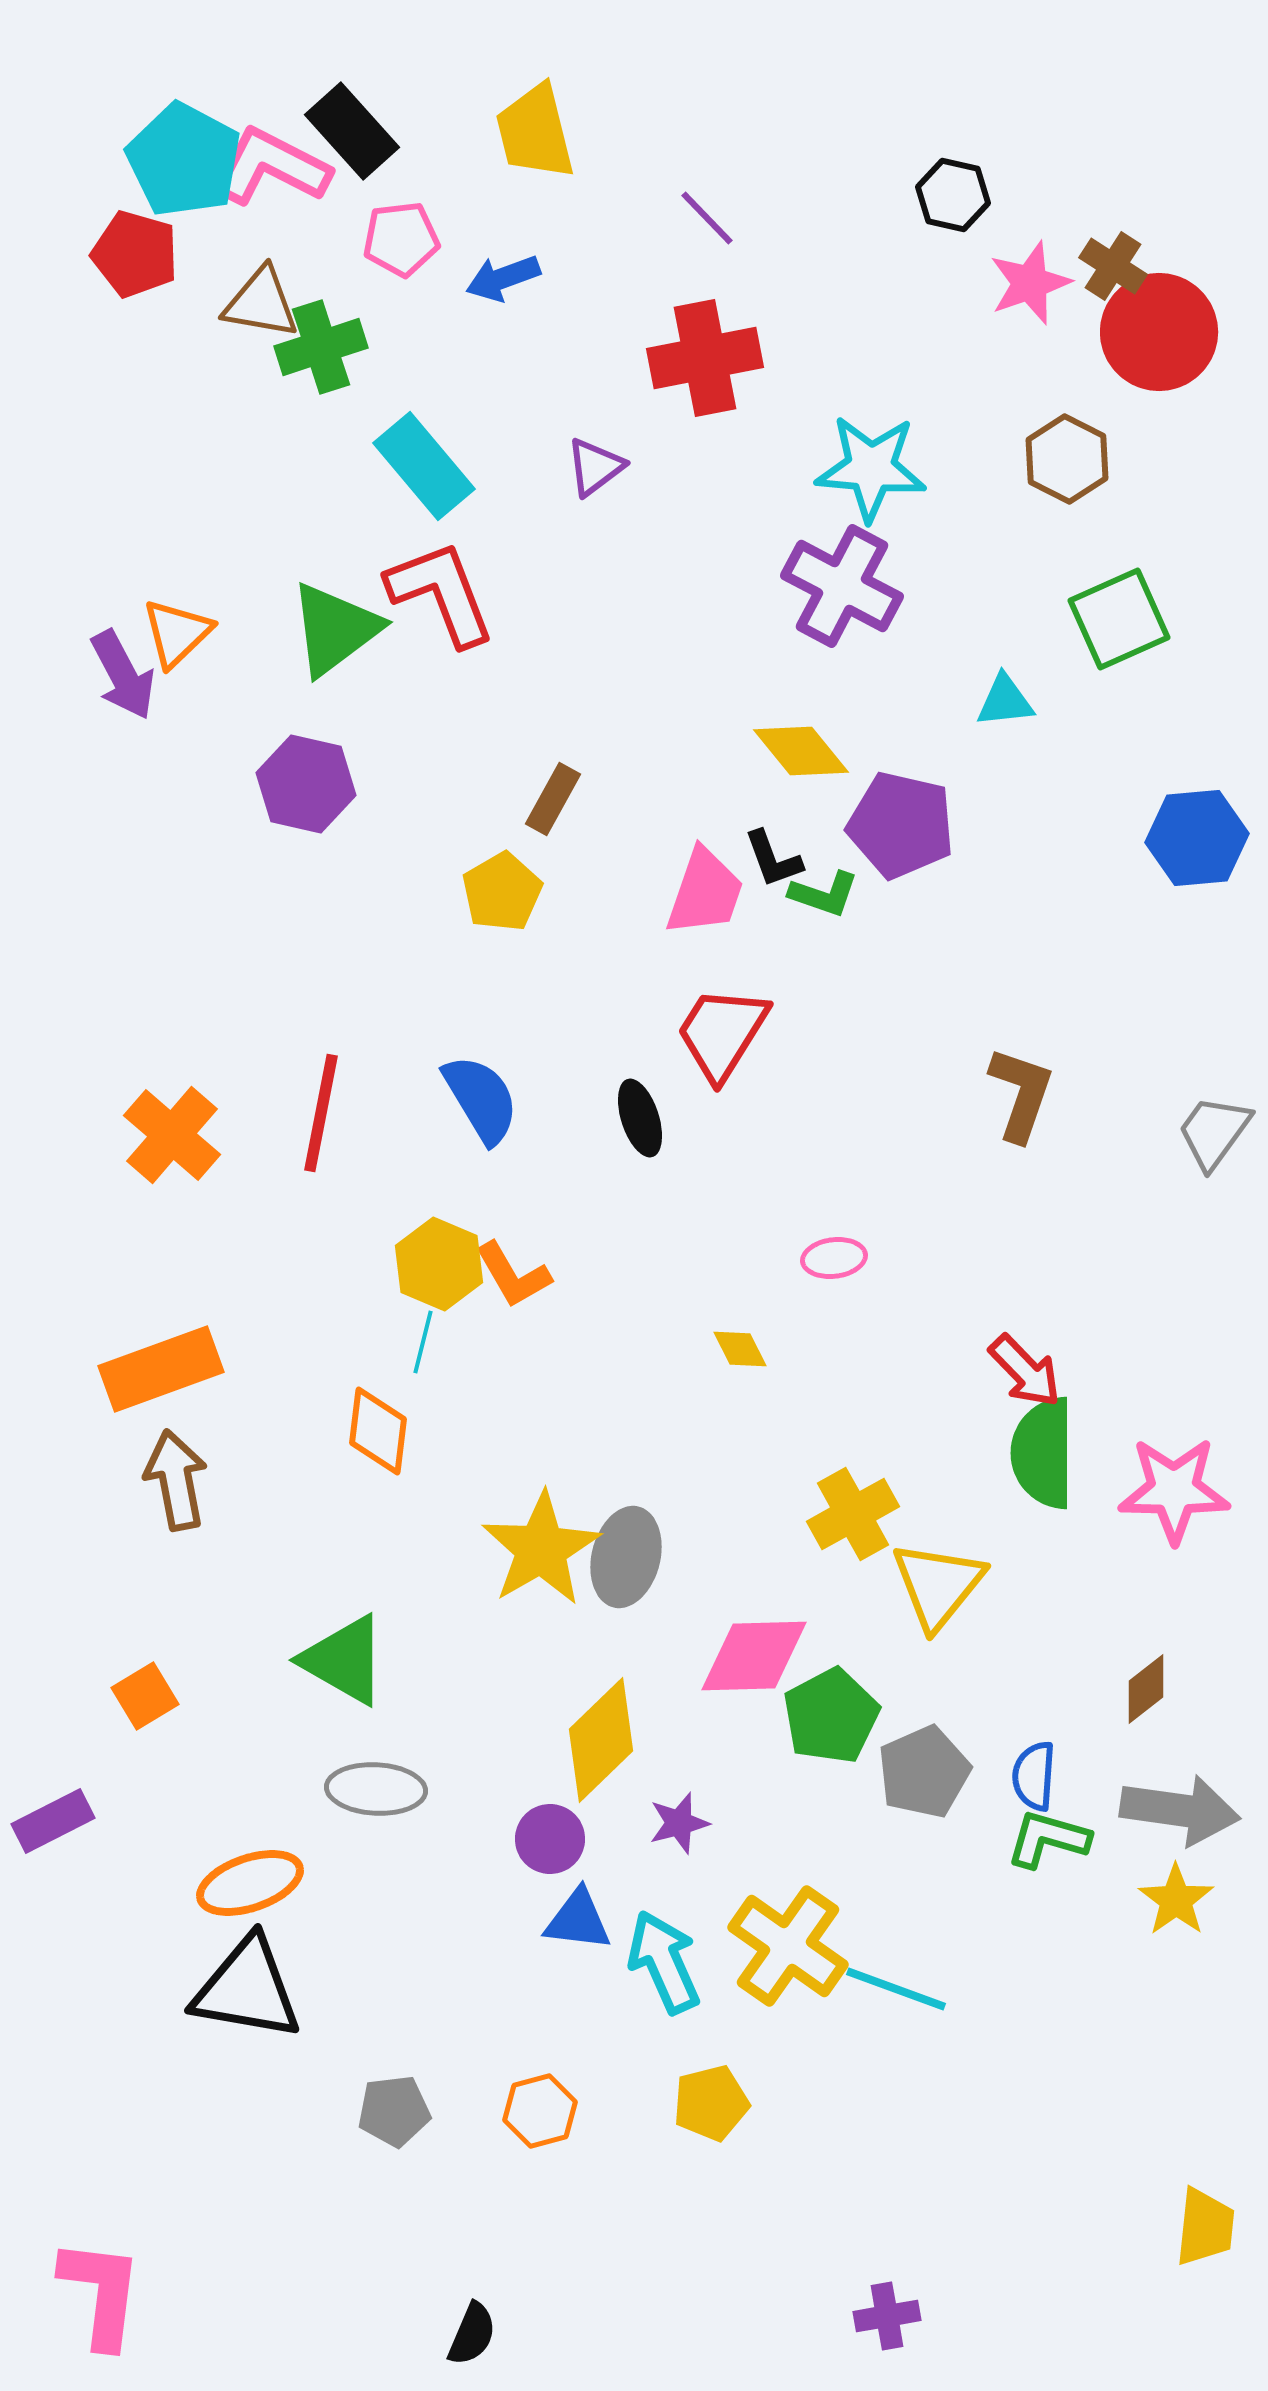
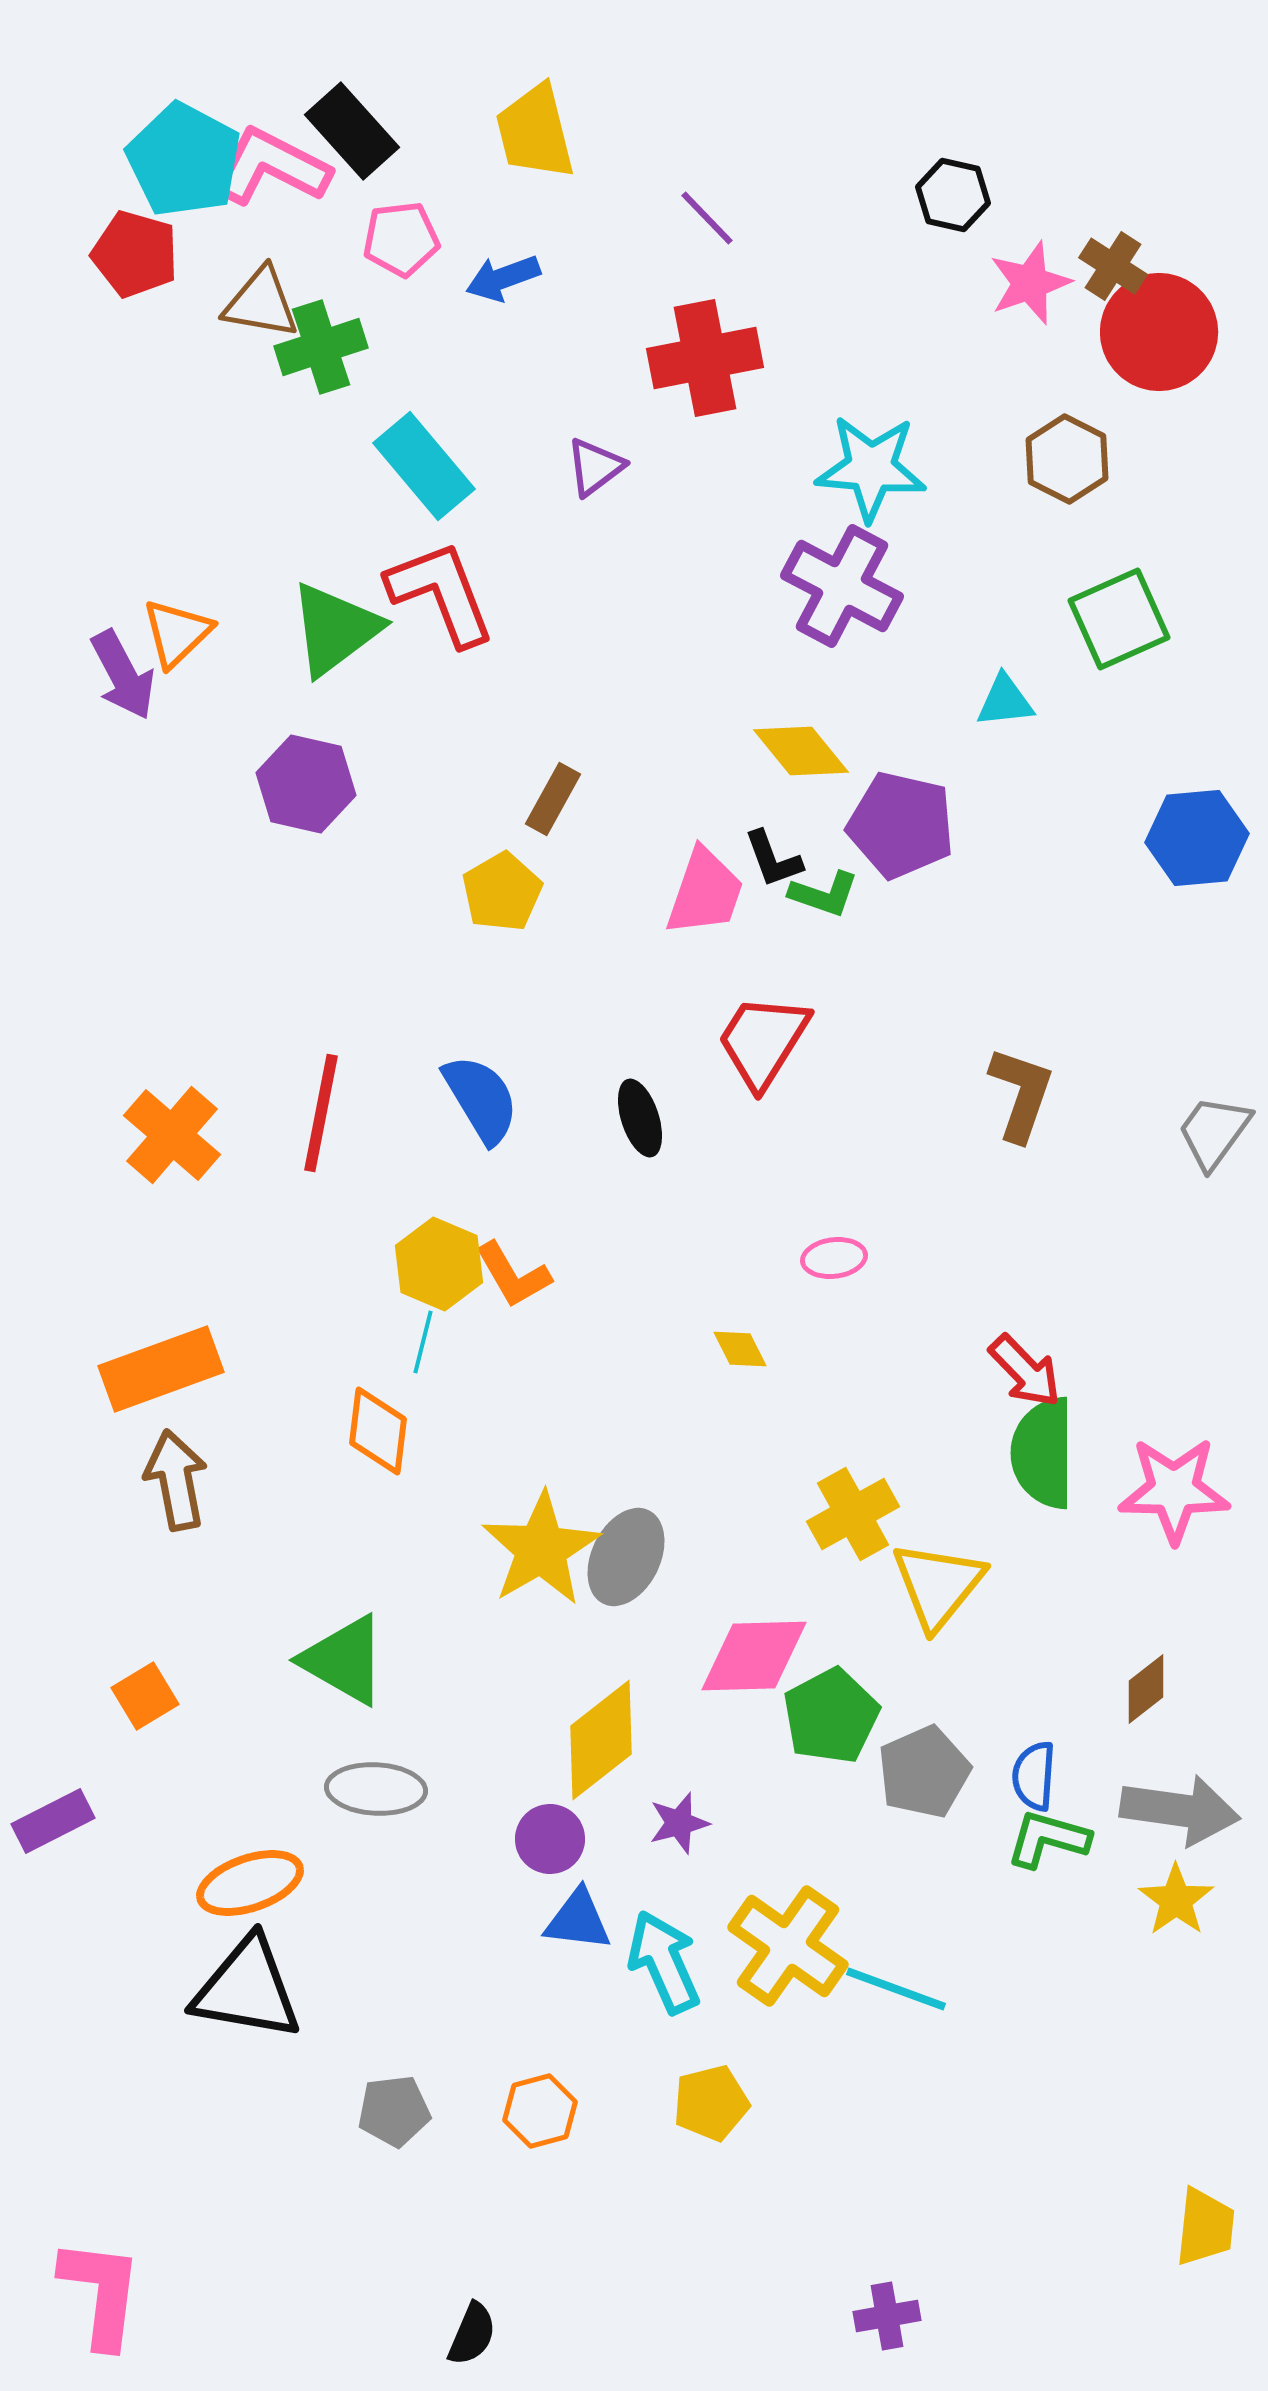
red trapezoid at (722, 1033): moved 41 px right, 8 px down
gray ellipse at (626, 1557): rotated 12 degrees clockwise
yellow diamond at (601, 1740): rotated 6 degrees clockwise
